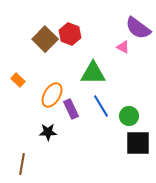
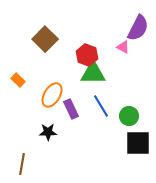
purple semicircle: rotated 100 degrees counterclockwise
red hexagon: moved 17 px right, 21 px down
